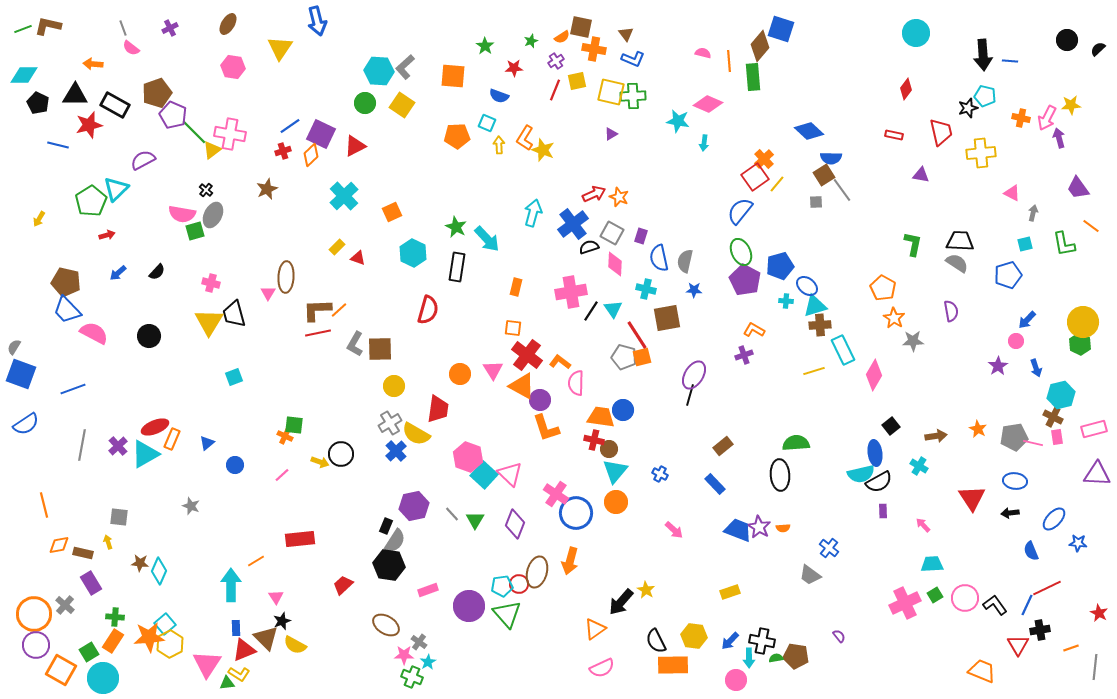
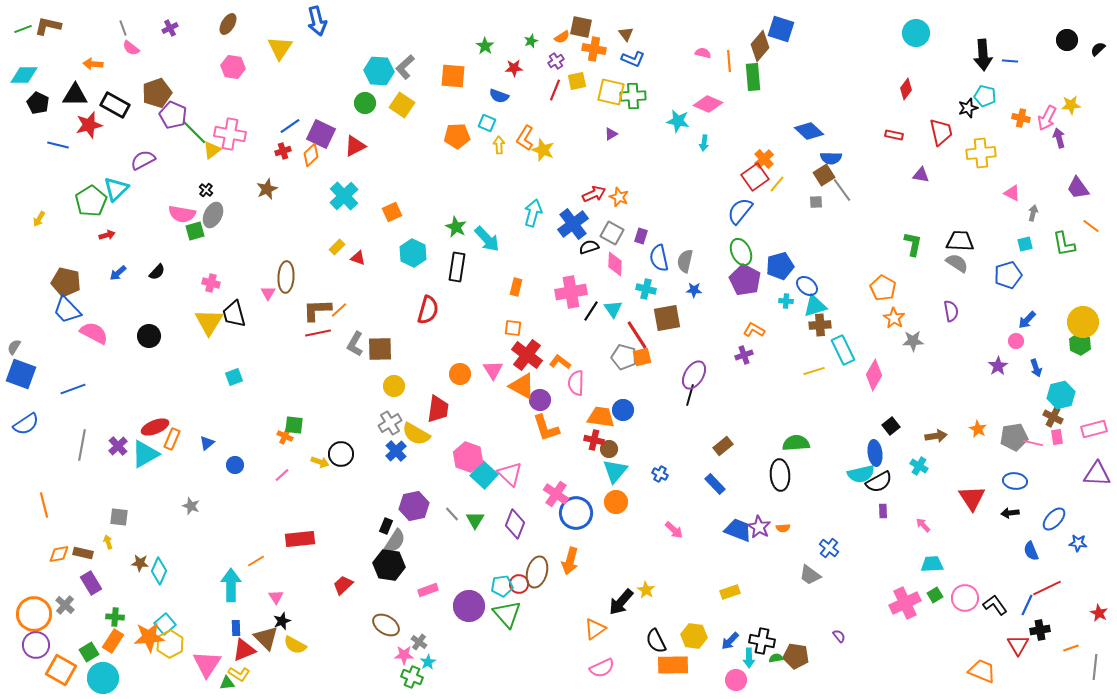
orange diamond at (59, 545): moved 9 px down
